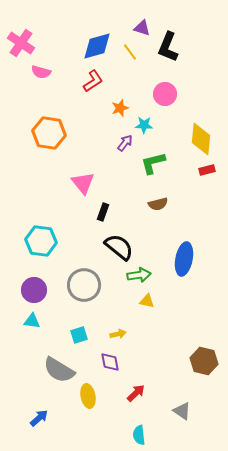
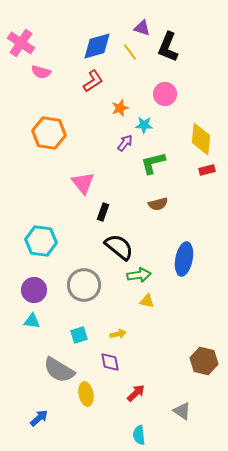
yellow ellipse: moved 2 px left, 2 px up
